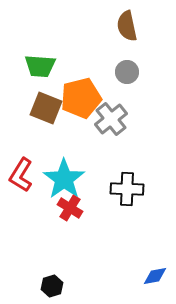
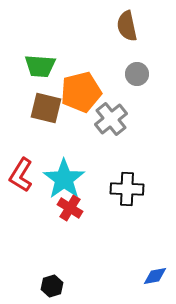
gray circle: moved 10 px right, 2 px down
orange pentagon: moved 6 px up
brown square: rotated 8 degrees counterclockwise
